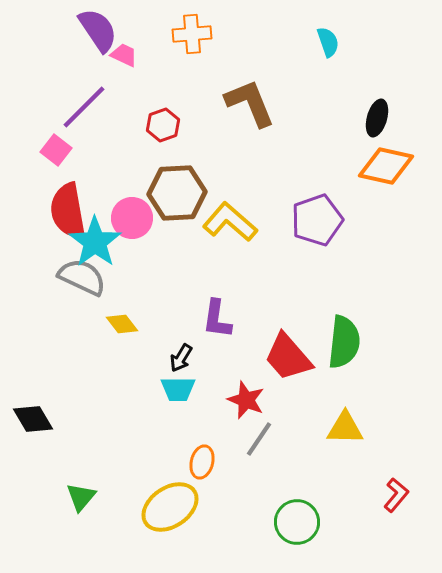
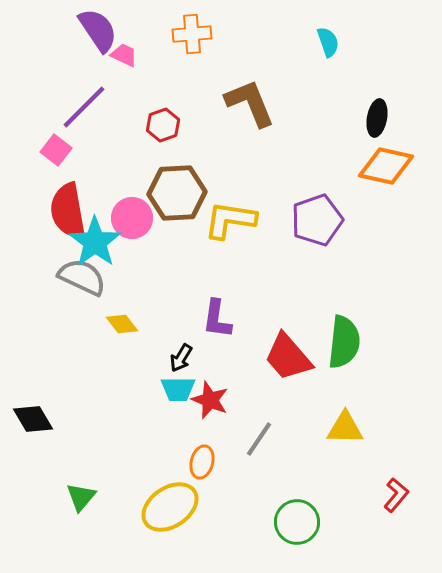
black ellipse: rotated 6 degrees counterclockwise
yellow L-shape: moved 2 px up; rotated 32 degrees counterclockwise
red star: moved 36 px left
